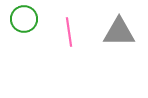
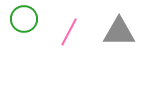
pink line: rotated 36 degrees clockwise
